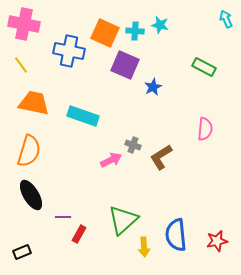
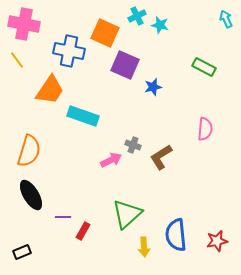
cyan cross: moved 2 px right, 15 px up; rotated 30 degrees counterclockwise
yellow line: moved 4 px left, 5 px up
blue star: rotated 12 degrees clockwise
orange trapezoid: moved 16 px right, 13 px up; rotated 112 degrees clockwise
green triangle: moved 4 px right, 6 px up
red rectangle: moved 4 px right, 3 px up
